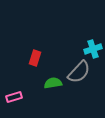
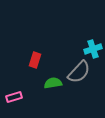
red rectangle: moved 2 px down
